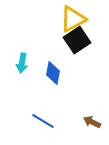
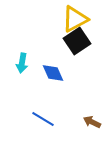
yellow triangle: moved 2 px right
black square: moved 1 px down
blue diamond: rotated 35 degrees counterclockwise
blue line: moved 2 px up
